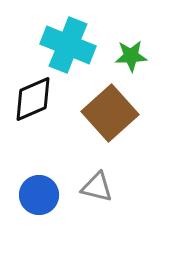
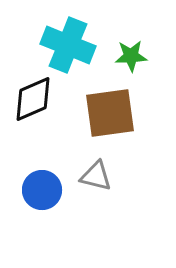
brown square: rotated 34 degrees clockwise
gray triangle: moved 1 px left, 11 px up
blue circle: moved 3 px right, 5 px up
